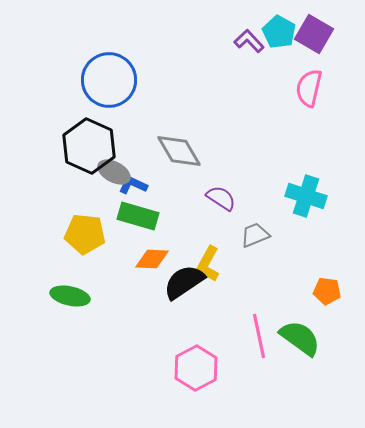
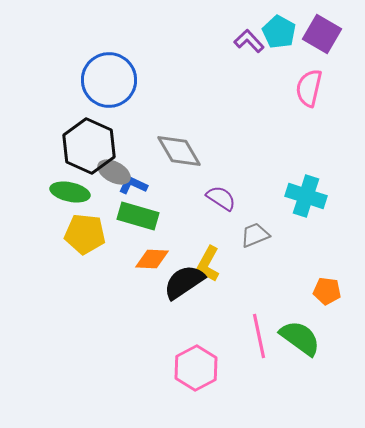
purple square: moved 8 px right
green ellipse: moved 104 px up
